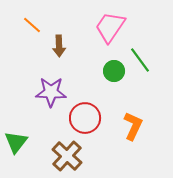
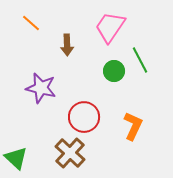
orange line: moved 1 px left, 2 px up
brown arrow: moved 8 px right, 1 px up
green line: rotated 8 degrees clockwise
purple star: moved 10 px left, 4 px up; rotated 12 degrees clockwise
red circle: moved 1 px left, 1 px up
green triangle: moved 16 px down; rotated 25 degrees counterclockwise
brown cross: moved 3 px right, 3 px up
